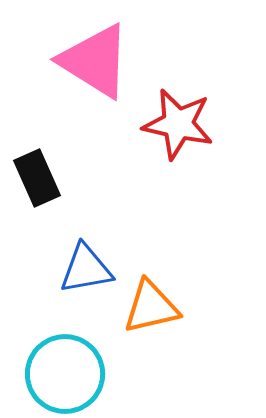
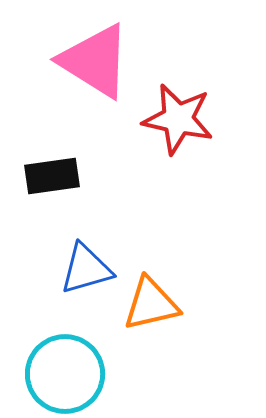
red star: moved 5 px up
black rectangle: moved 15 px right, 2 px up; rotated 74 degrees counterclockwise
blue triangle: rotated 6 degrees counterclockwise
orange triangle: moved 3 px up
